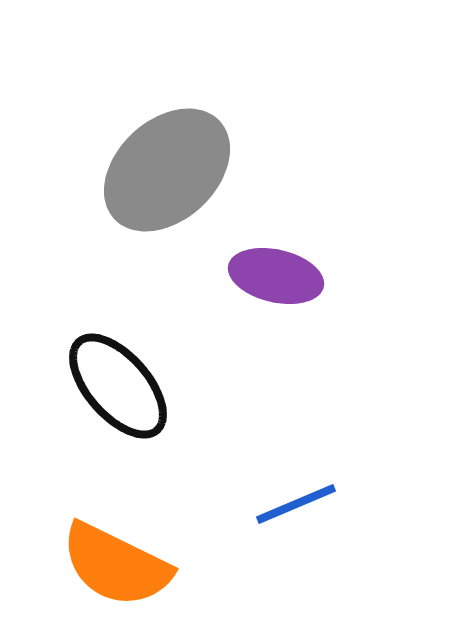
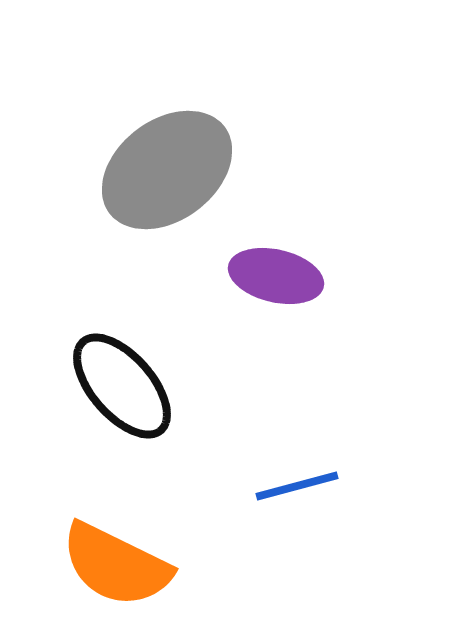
gray ellipse: rotated 6 degrees clockwise
black ellipse: moved 4 px right
blue line: moved 1 px right, 18 px up; rotated 8 degrees clockwise
